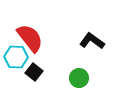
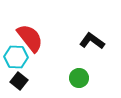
black square: moved 15 px left, 9 px down
